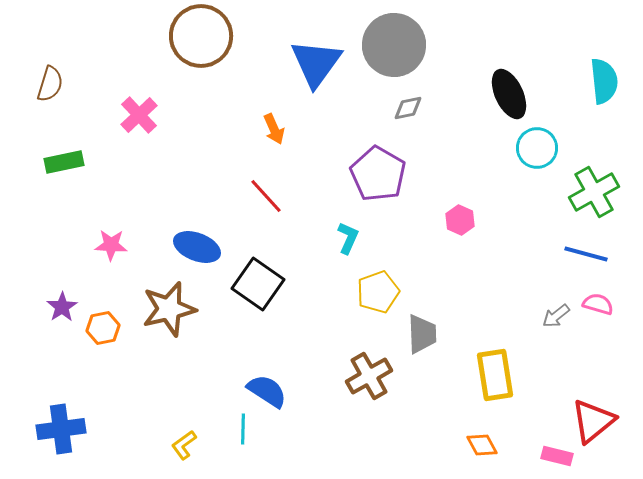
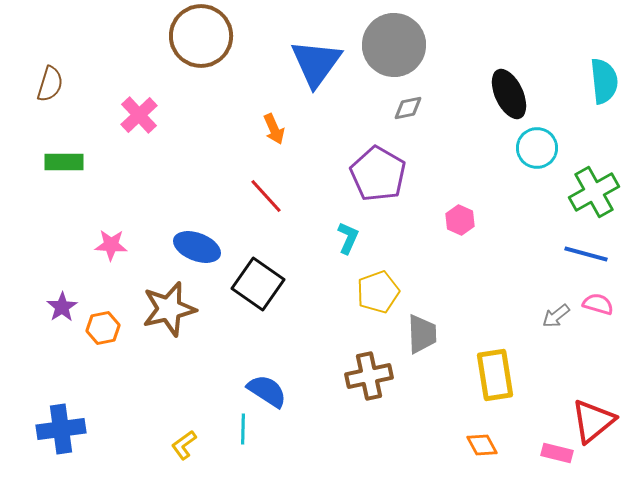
green rectangle: rotated 12 degrees clockwise
brown cross: rotated 18 degrees clockwise
pink rectangle: moved 3 px up
